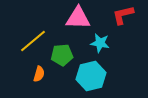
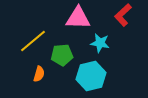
red L-shape: rotated 30 degrees counterclockwise
